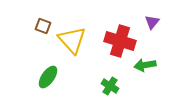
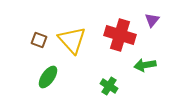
purple triangle: moved 2 px up
brown square: moved 4 px left, 14 px down
red cross: moved 6 px up
green cross: moved 1 px left
